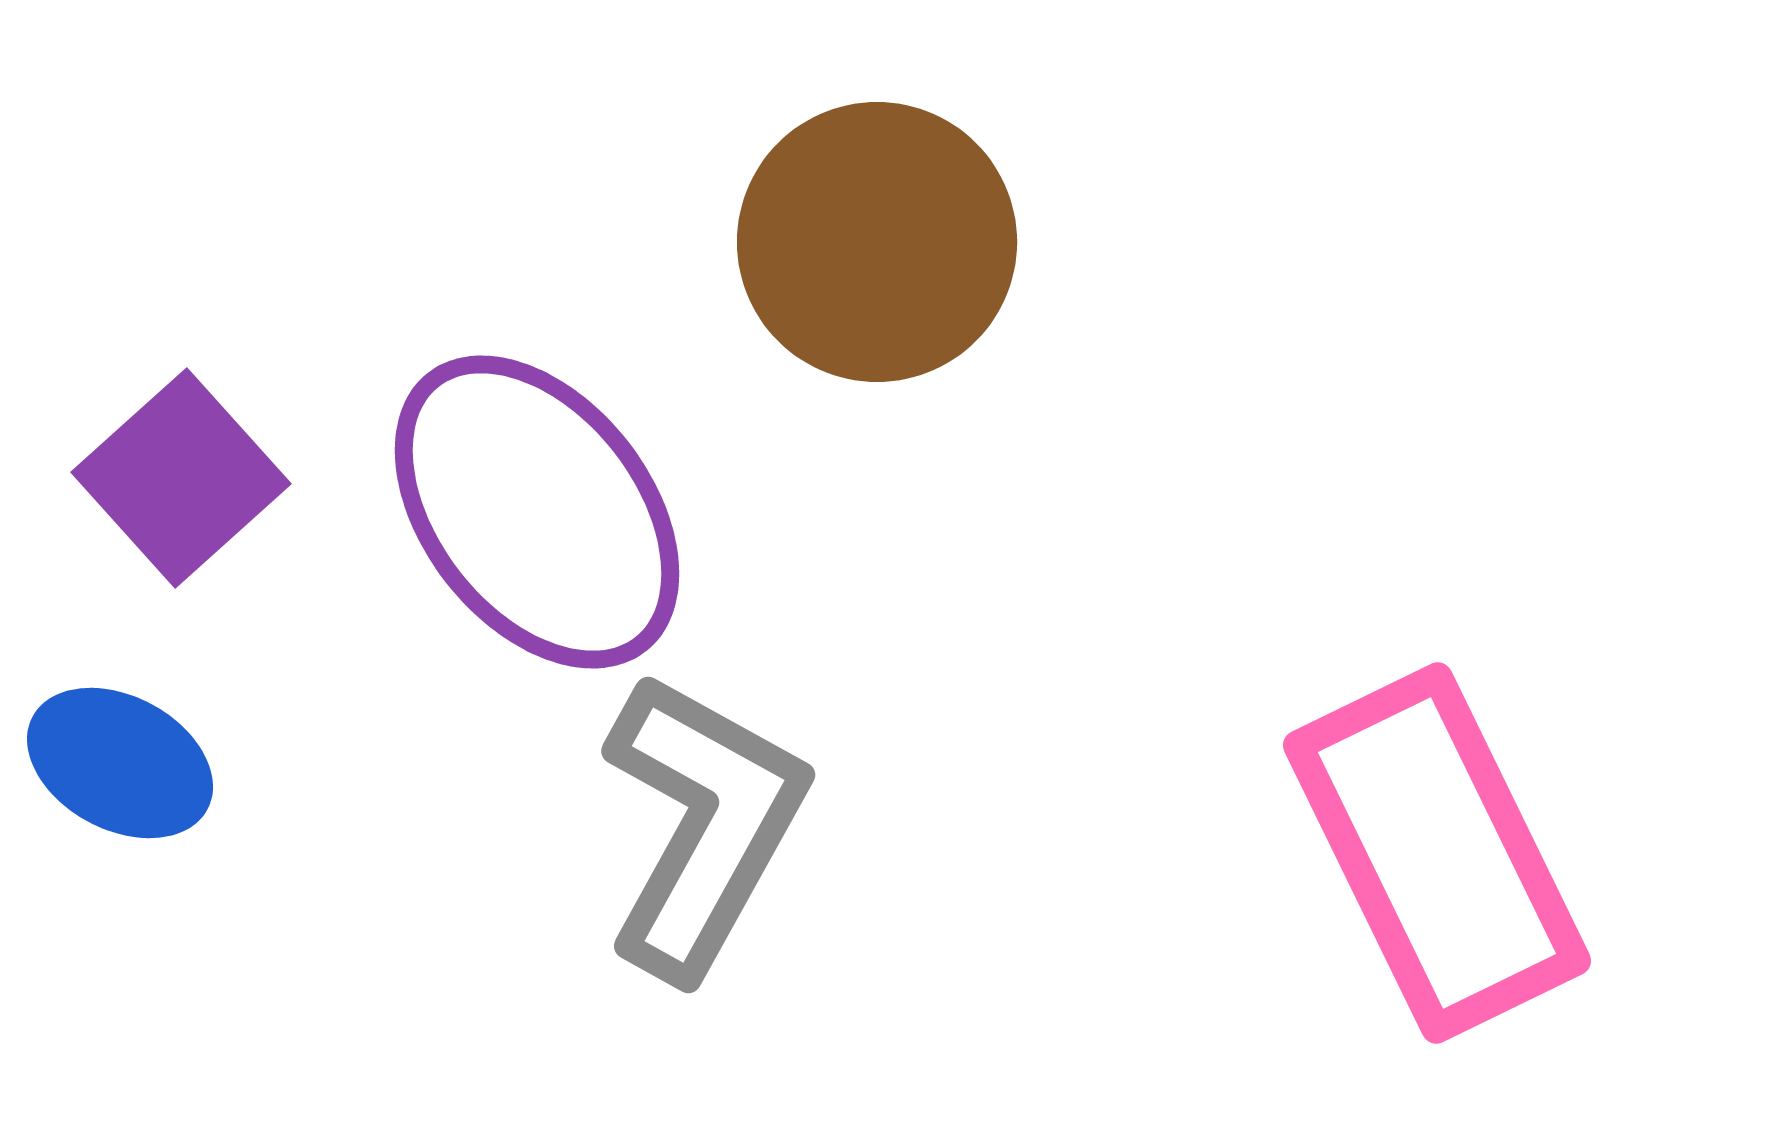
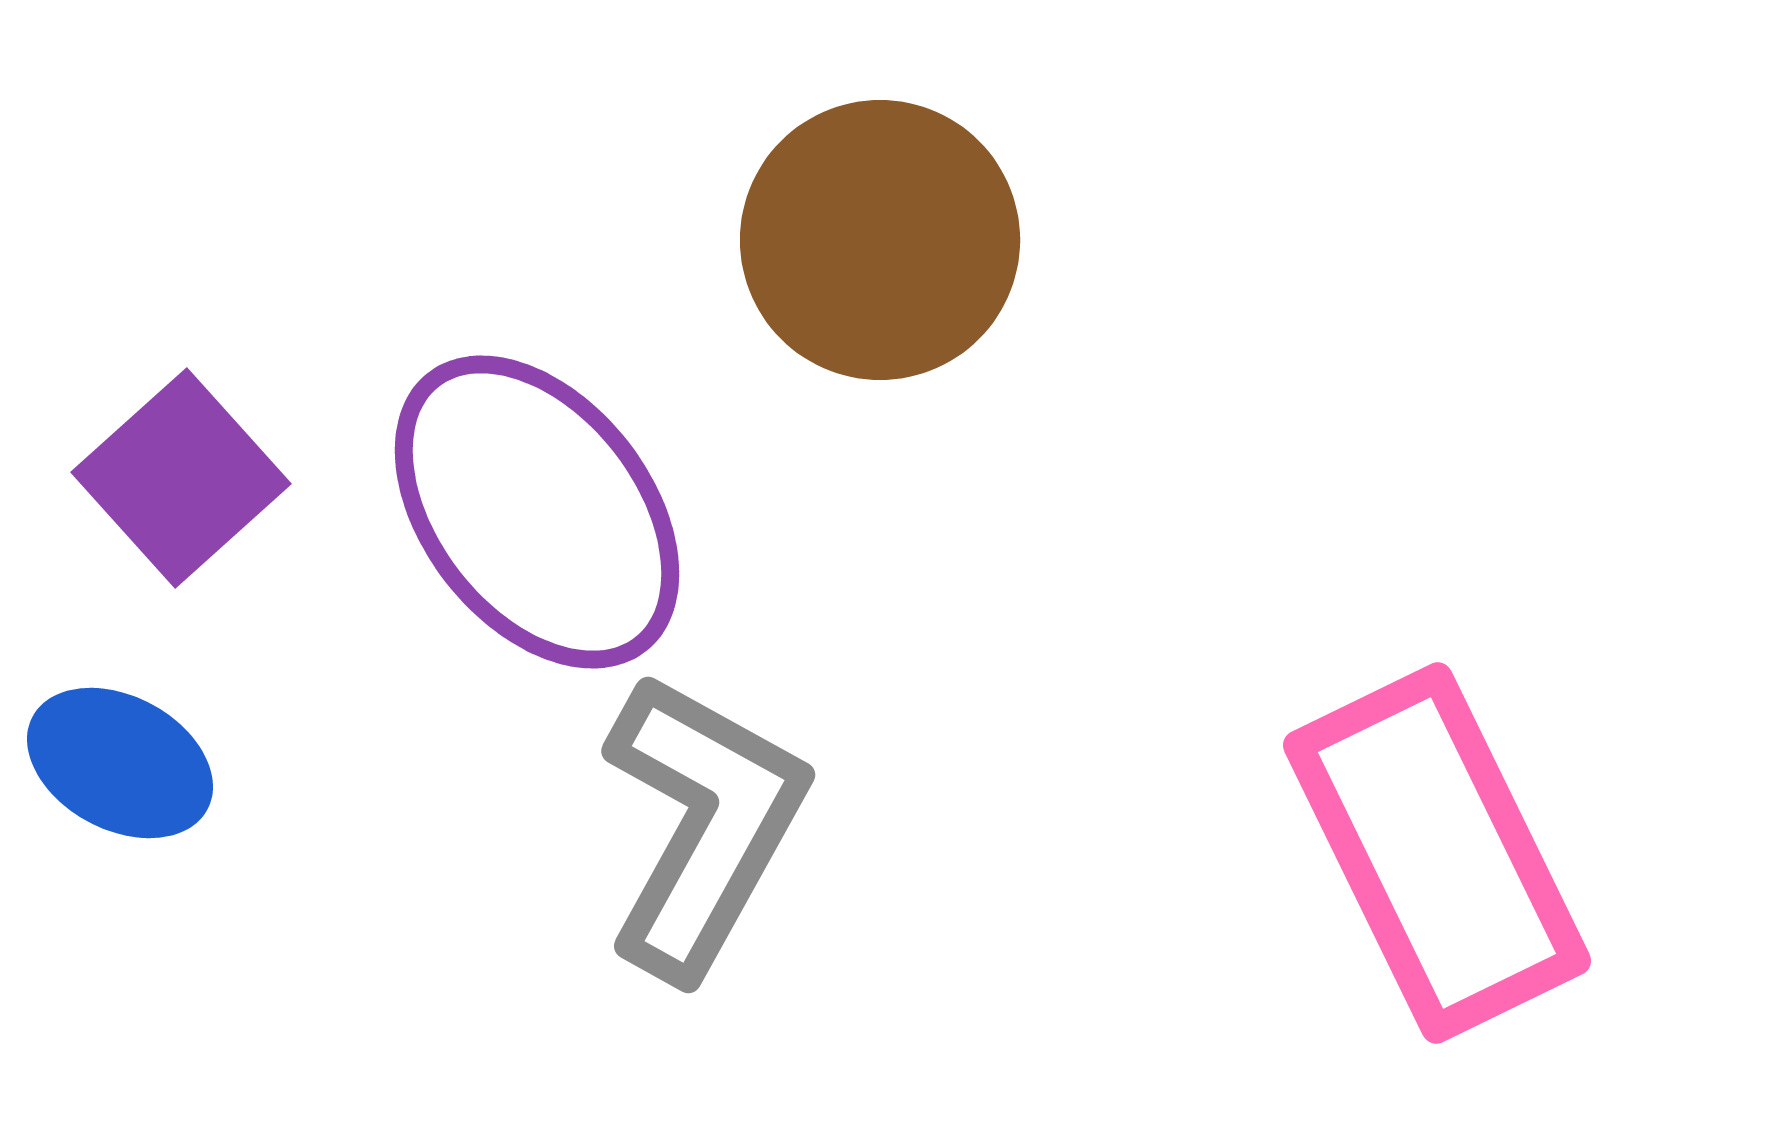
brown circle: moved 3 px right, 2 px up
